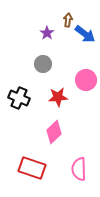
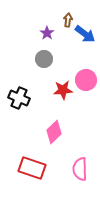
gray circle: moved 1 px right, 5 px up
red star: moved 5 px right, 7 px up
pink semicircle: moved 1 px right
